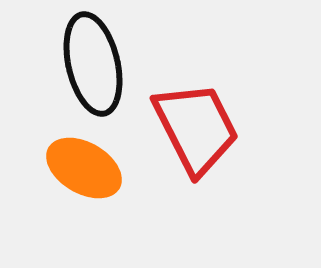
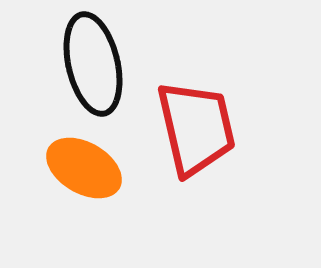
red trapezoid: rotated 14 degrees clockwise
